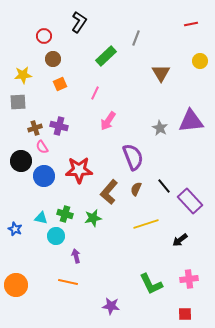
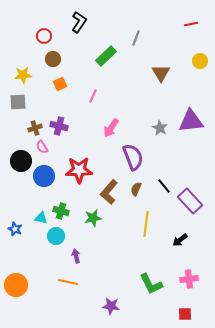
pink line: moved 2 px left, 3 px down
pink arrow: moved 3 px right, 7 px down
green cross: moved 4 px left, 3 px up
yellow line: rotated 65 degrees counterclockwise
